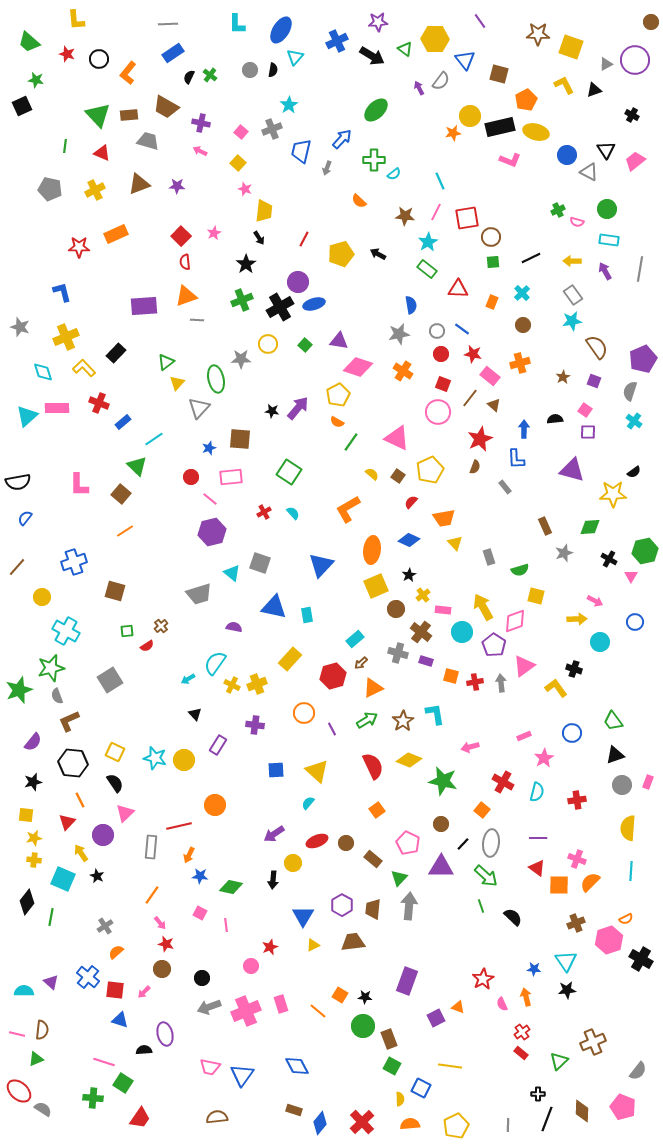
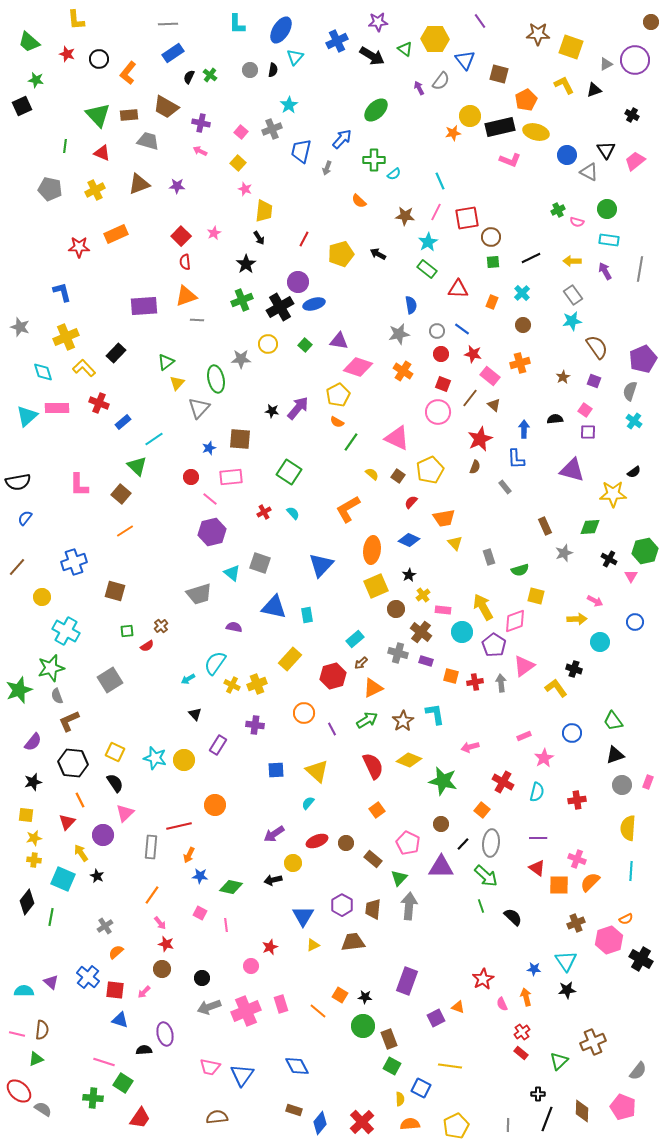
black arrow at (273, 880): rotated 72 degrees clockwise
